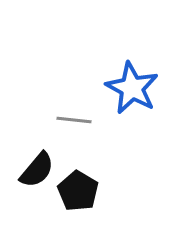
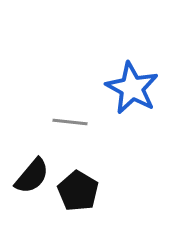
gray line: moved 4 px left, 2 px down
black semicircle: moved 5 px left, 6 px down
